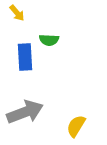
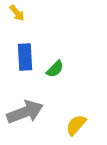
green semicircle: moved 6 px right, 29 px down; rotated 48 degrees counterclockwise
yellow semicircle: moved 1 px up; rotated 10 degrees clockwise
